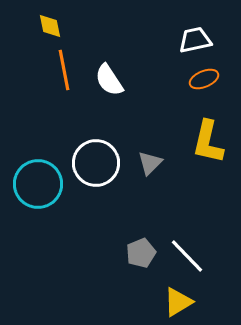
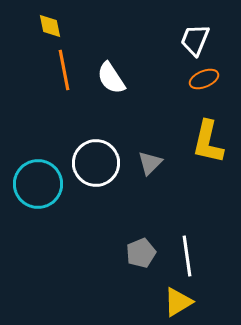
white trapezoid: rotated 56 degrees counterclockwise
white semicircle: moved 2 px right, 2 px up
white line: rotated 36 degrees clockwise
